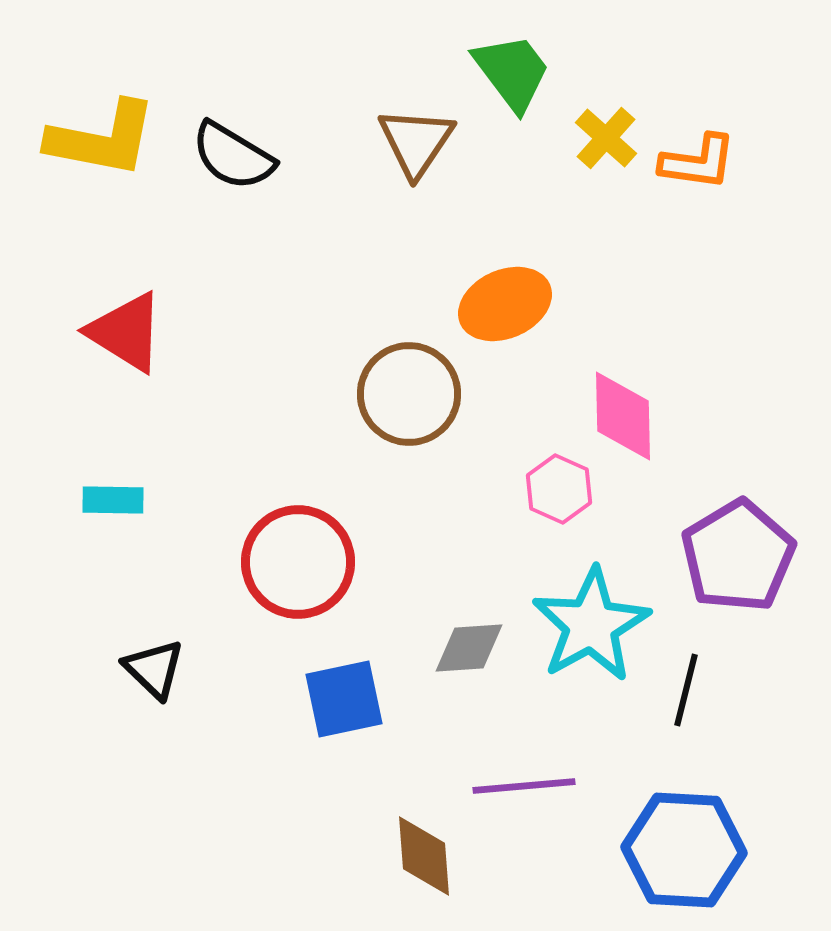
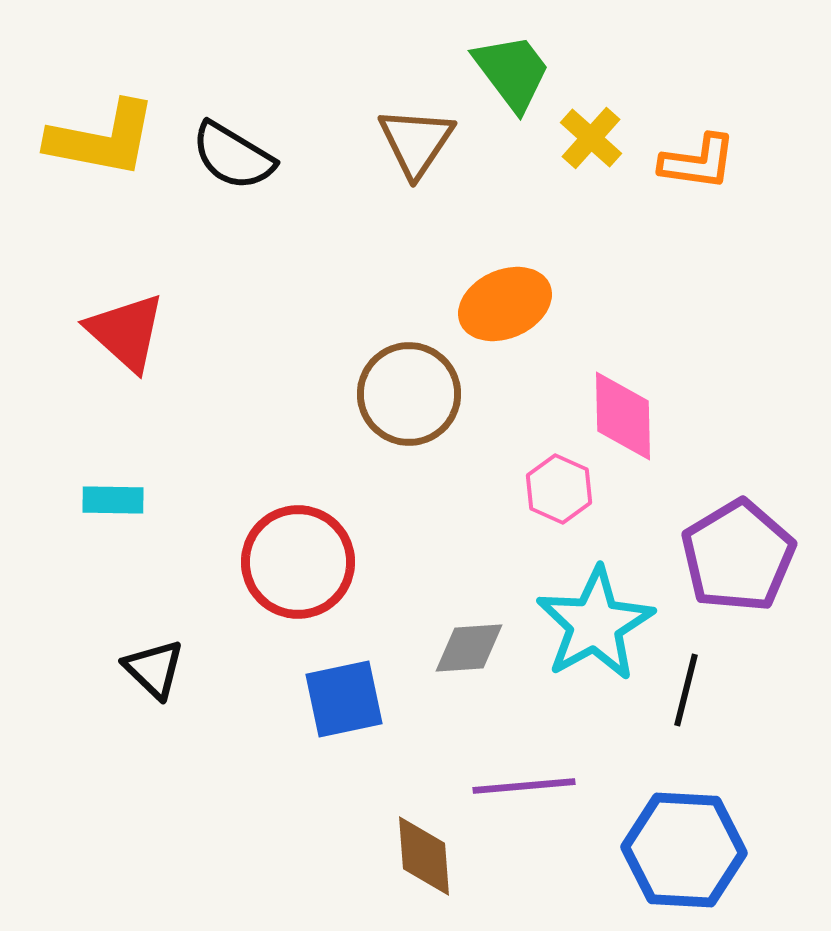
yellow cross: moved 15 px left
red triangle: rotated 10 degrees clockwise
cyan star: moved 4 px right, 1 px up
